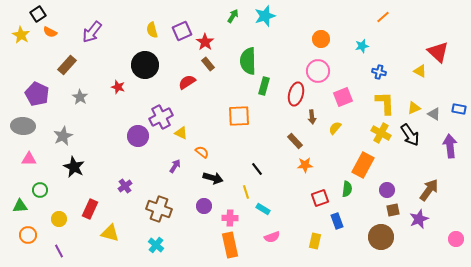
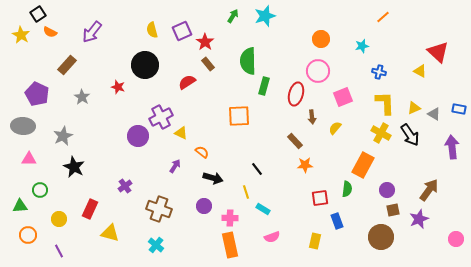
gray star at (80, 97): moved 2 px right
purple arrow at (450, 146): moved 2 px right, 1 px down
red square at (320, 198): rotated 12 degrees clockwise
